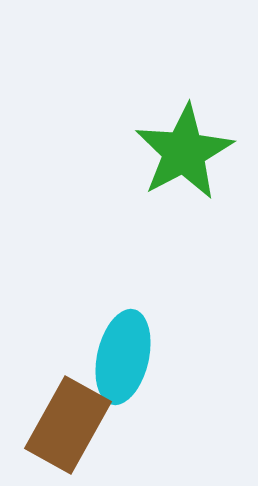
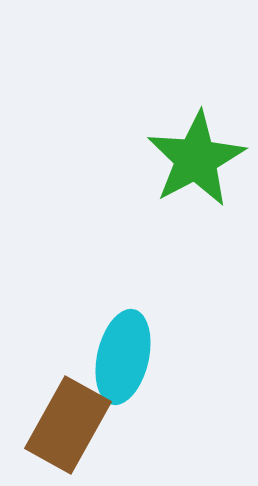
green star: moved 12 px right, 7 px down
